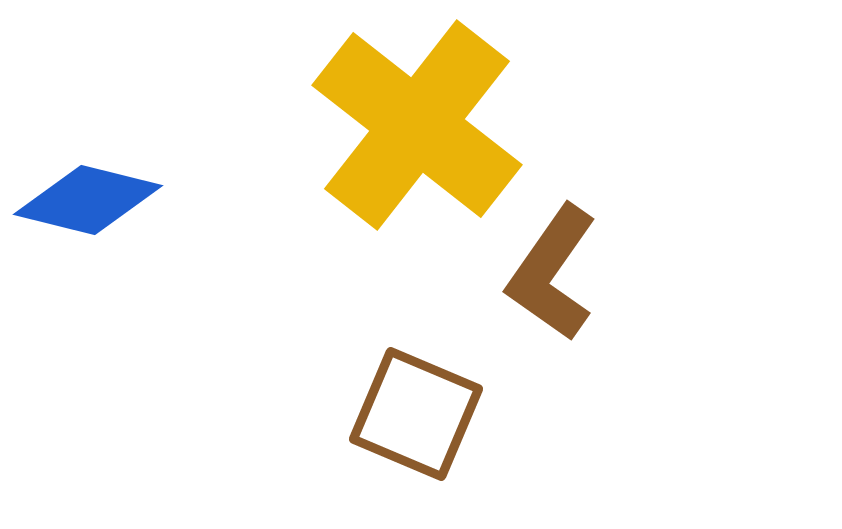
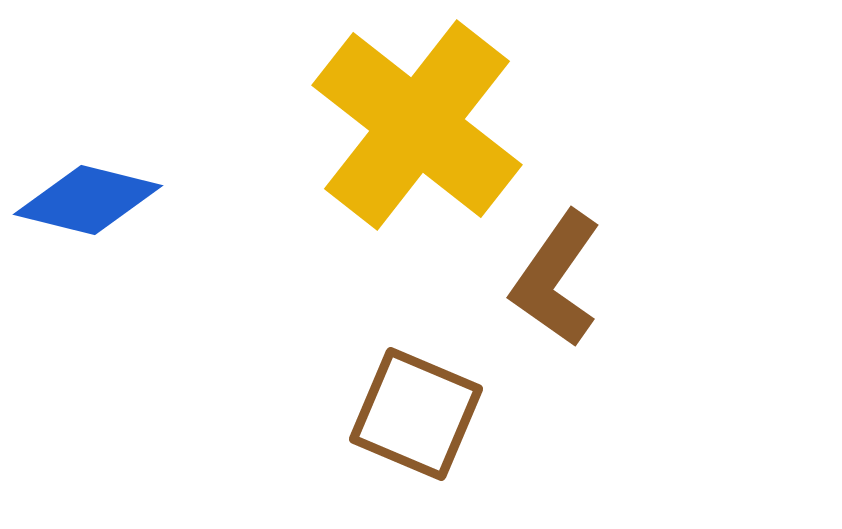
brown L-shape: moved 4 px right, 6 px down
